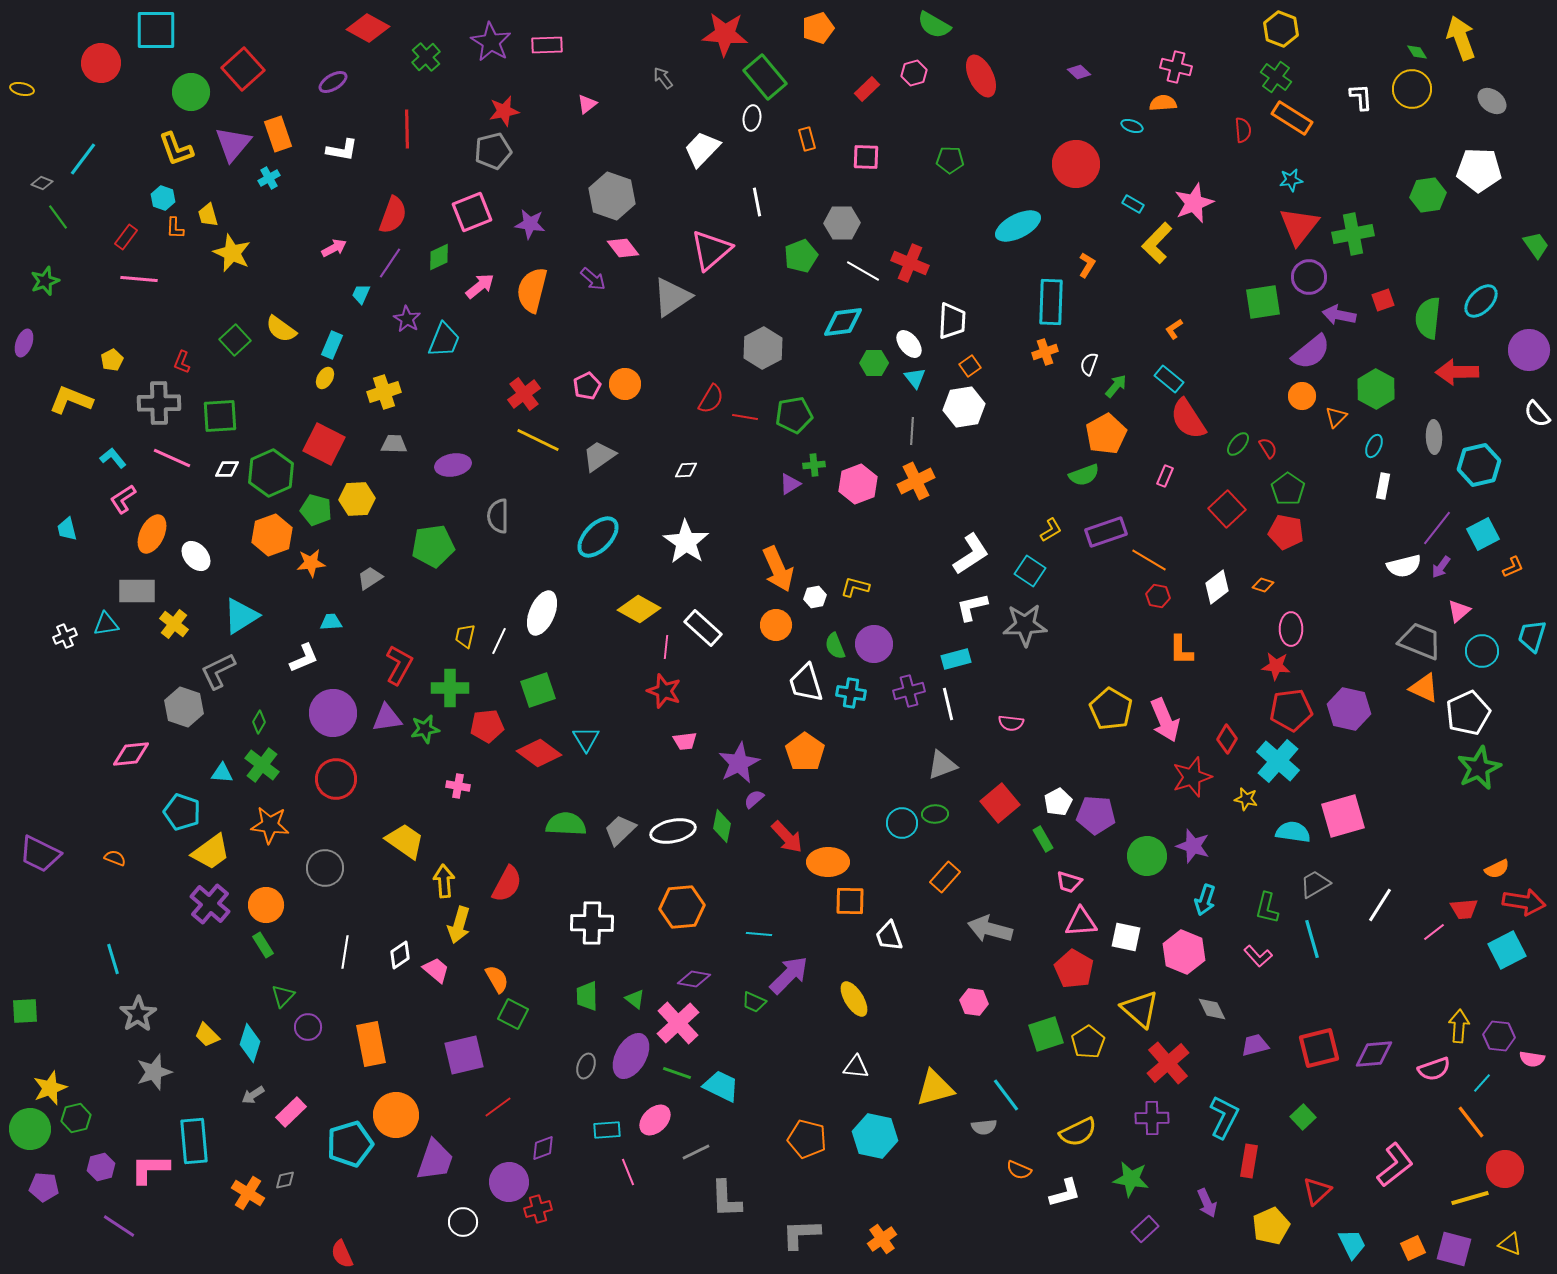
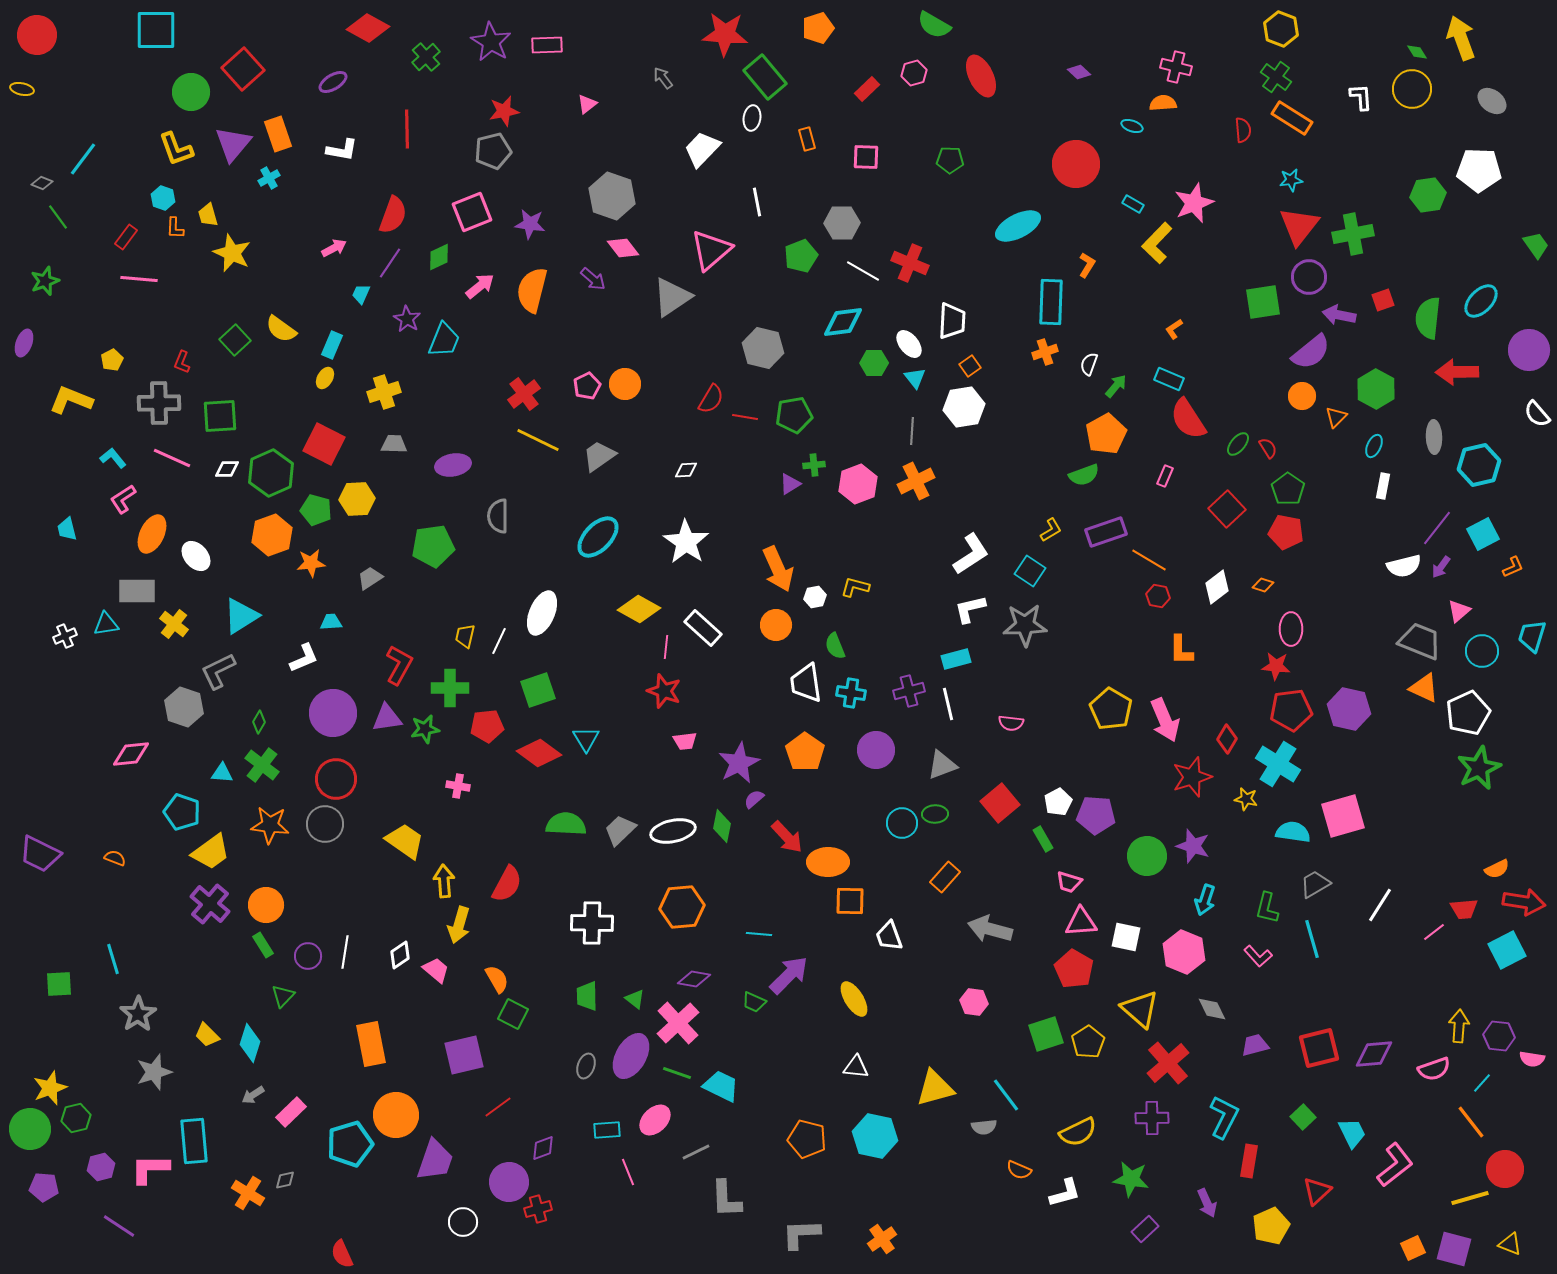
red circle at (101, 63): moved 64 px left, 28 px up
gray hexagon at (763, 348): rotated 18 degrees counterclockwise
cyan rectangle at (1169, 379): rotated 16 degrees counterclockwise
white L-shape at (972, 607): moved 2 px left, 2 px down
purple circle at (874, 644): moved 2 px right, 106 px down
white trapezoid at (806, 683): rotated 9 degrees clockwise
cyan cross at (1278, 761): moved 3 px down; rotated 9 degrees counterclockwise
gray circle at (325, 868): moved 44 px up
green square at (25, 1011): moved 34 px right, 27 px up
purple circle at (308, 1027): moved 71 px up
cyan trapezoid at (1352, 1244): moved 111 px up
